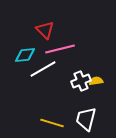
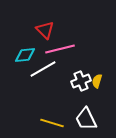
yellow semicircle: moved 1 px right; rotated 64 degrees counterclockwise
white trapezoid: rotated 40 degrees counterclockwise
